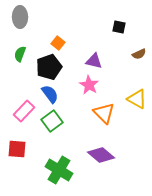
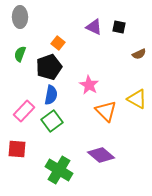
purple triangle: moved 34 px up; rotated 12 degrees clockwise
blue semicircle: moved 1 px right, 1 px down; rotated 48 degrees clockwise
orange triangle: moved 2 px right, 2 px up
